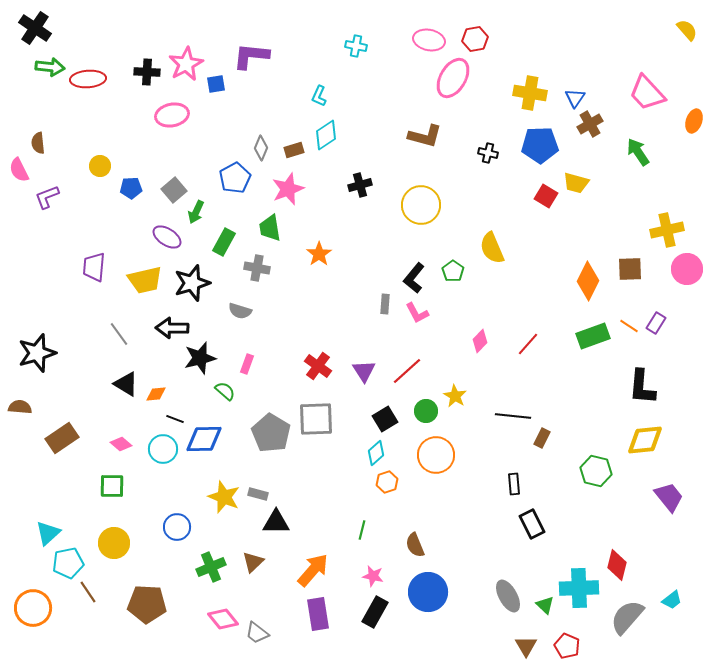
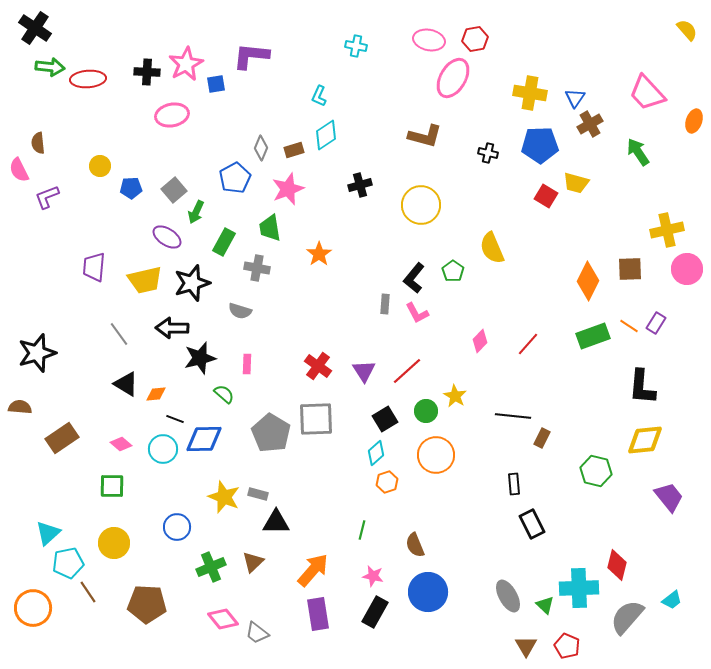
pink rectangle at (247, 364): rotated 18 degrees counterclockwise
green semicircle at (225, 391): moved 1 px left, 3 px down
